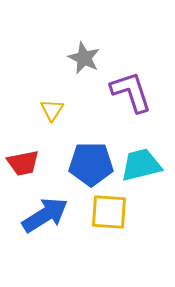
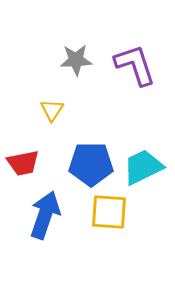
gray star: moved 8 px left, 2 px down; rotated 28 degrees counterclockwise
purple L-shape: moved 4 px right, 27 px up
cyan trapezoid: moved 2 px right, 2 px down; rotated 12 degrees counterclockwise
blue arrow: rotated 39 degrees counterclockwise
